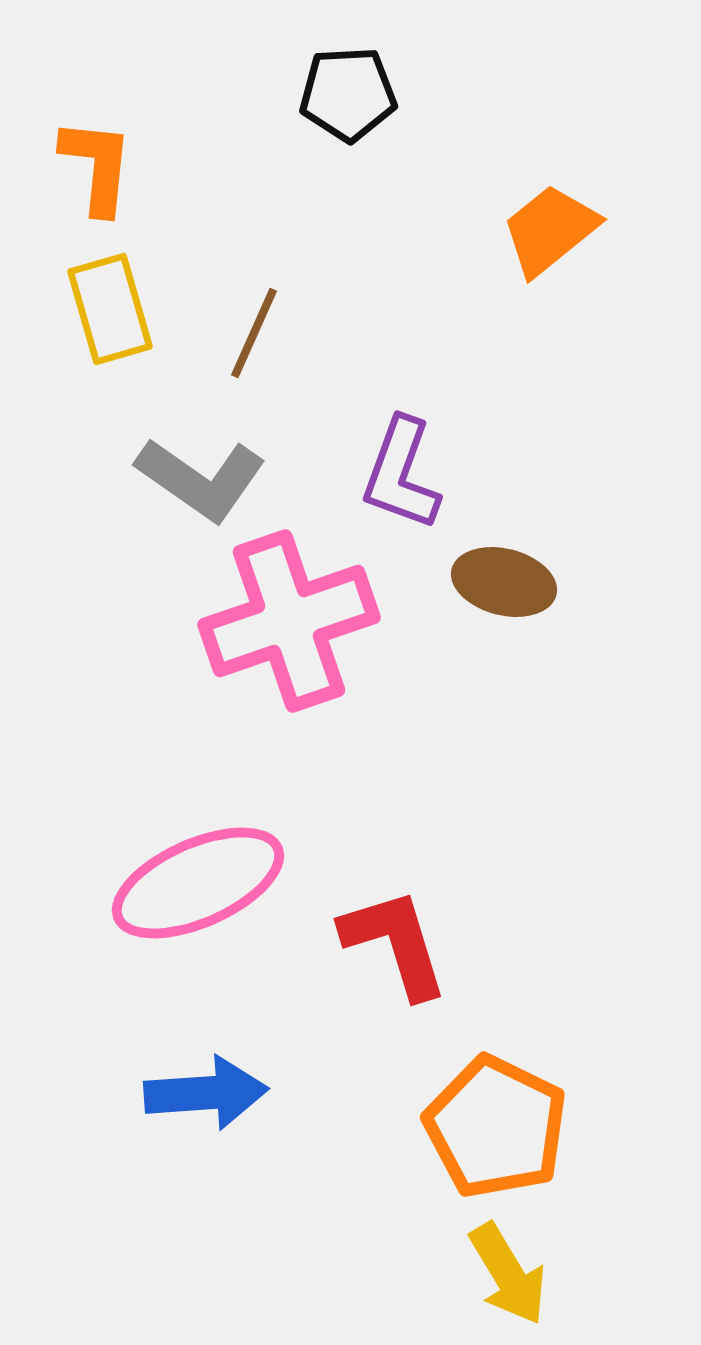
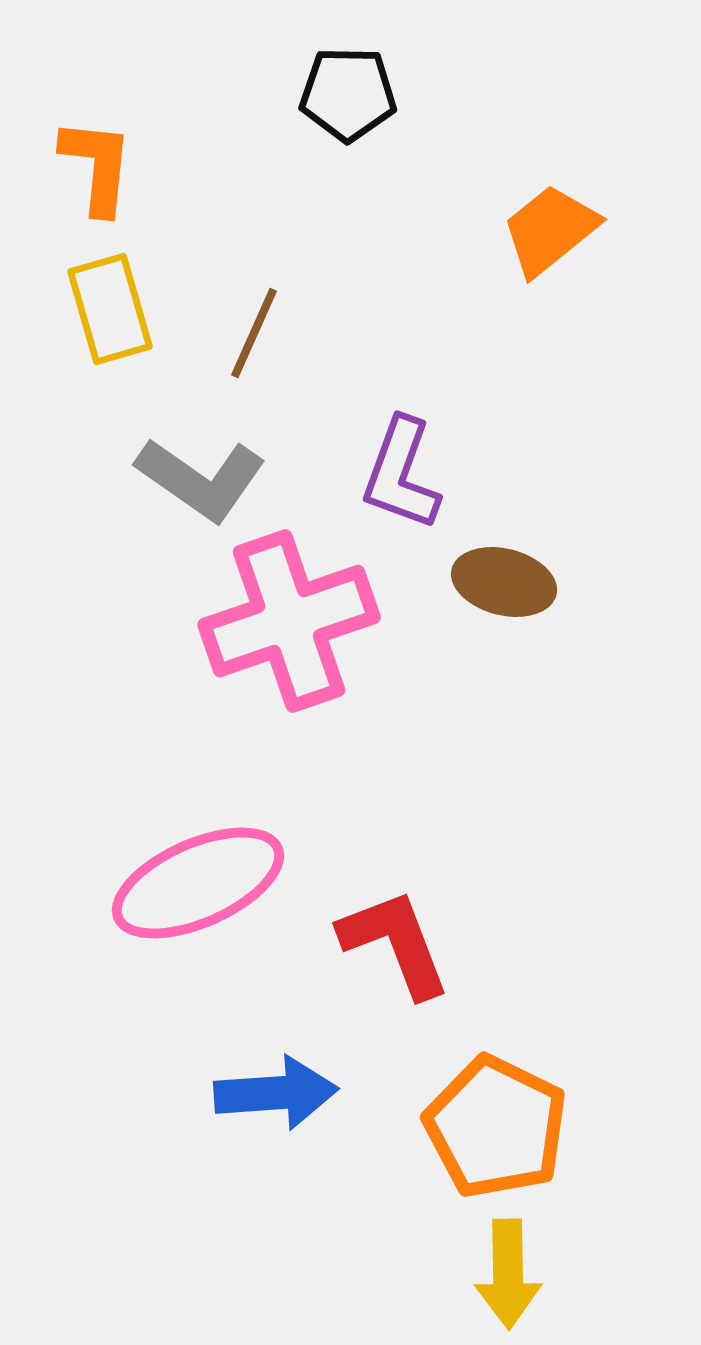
black pentagon: rotated 4 degrees clockwise
red L-shape: rotated 4 degrees counterclockwise
blue arrow: moved 70 px right
yellow arrow: rotated 30 degrees clockwise
